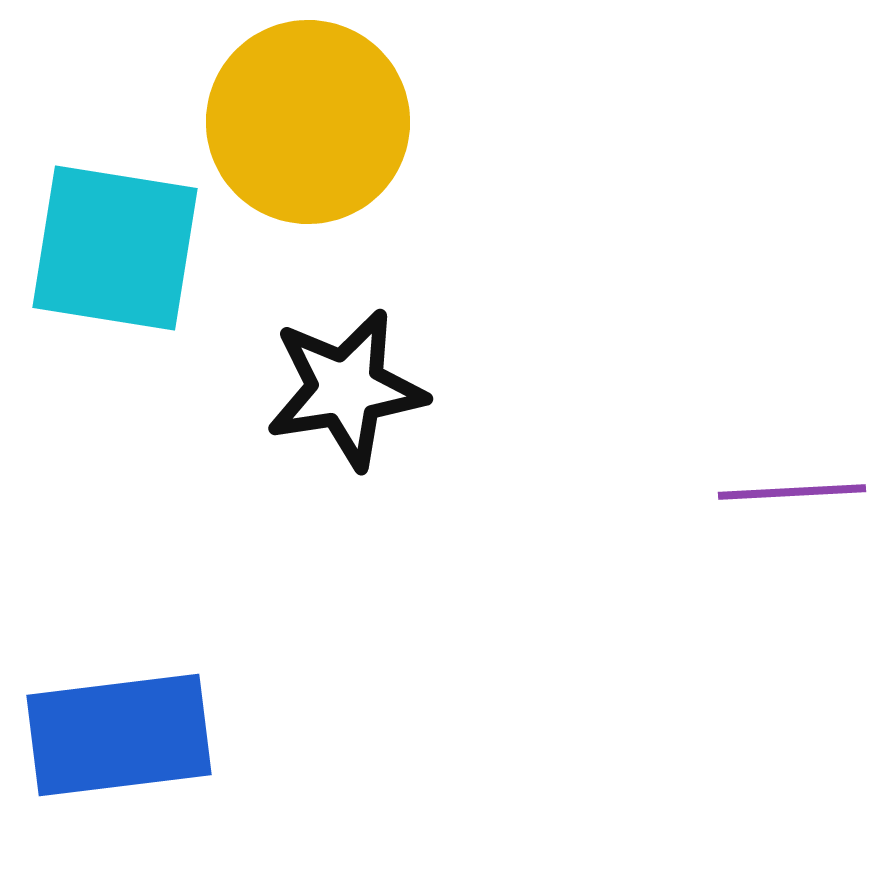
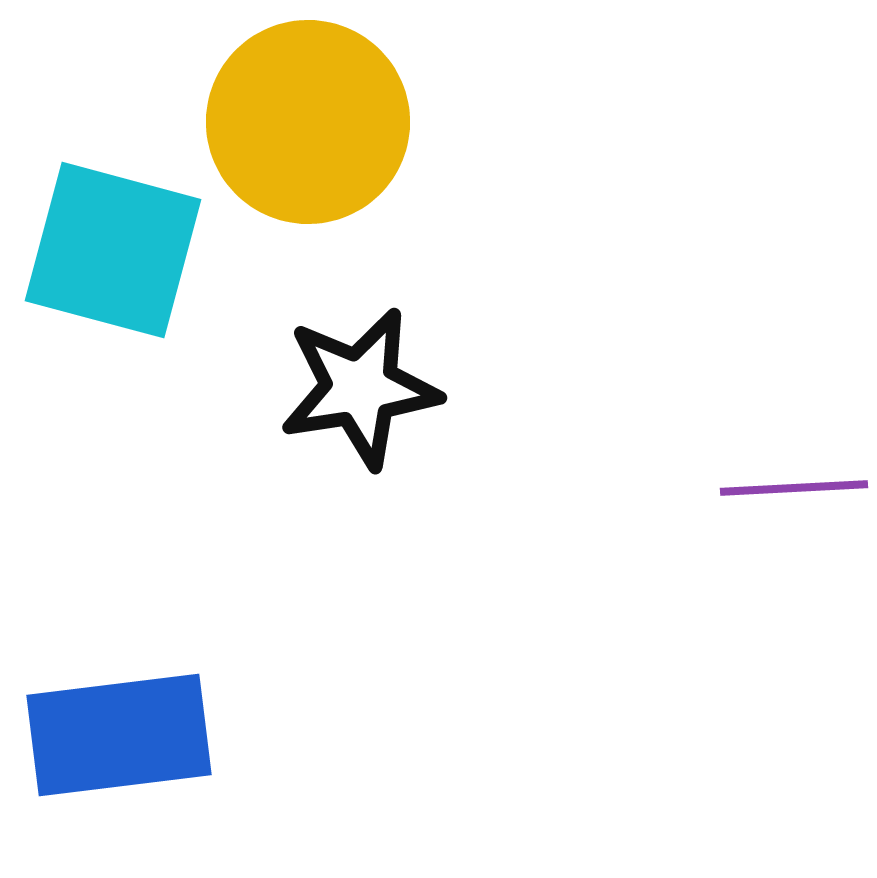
cyan square: moved 2 px left, 2 px down; rotated 6 degrees clockwise
black star: moved 14 px right, 1 px up
purple line: moved 2 px right, 4 px up
